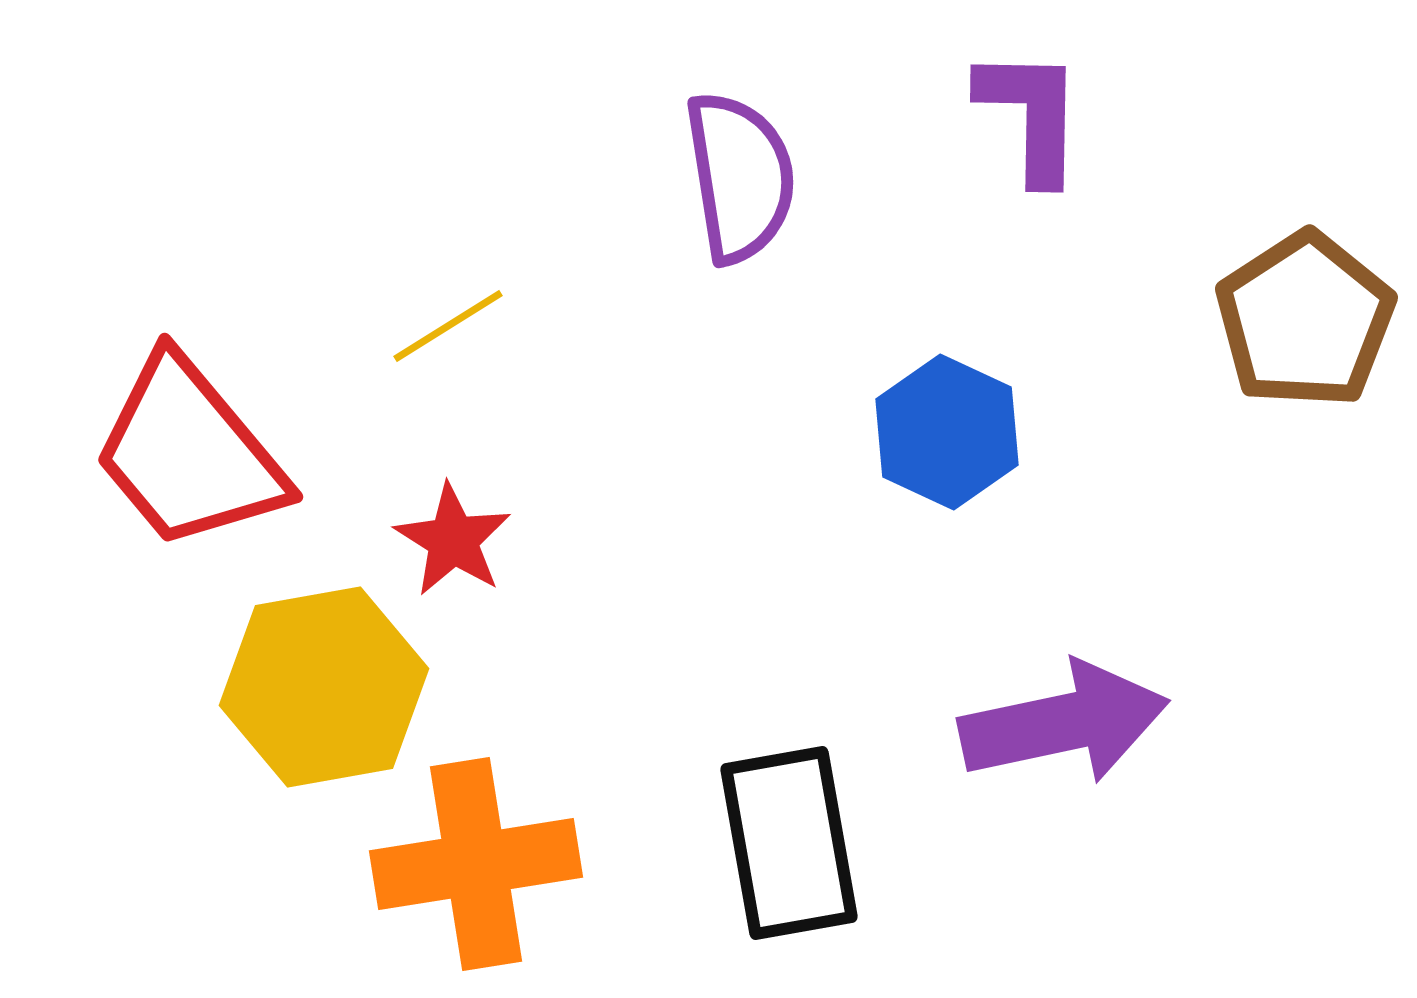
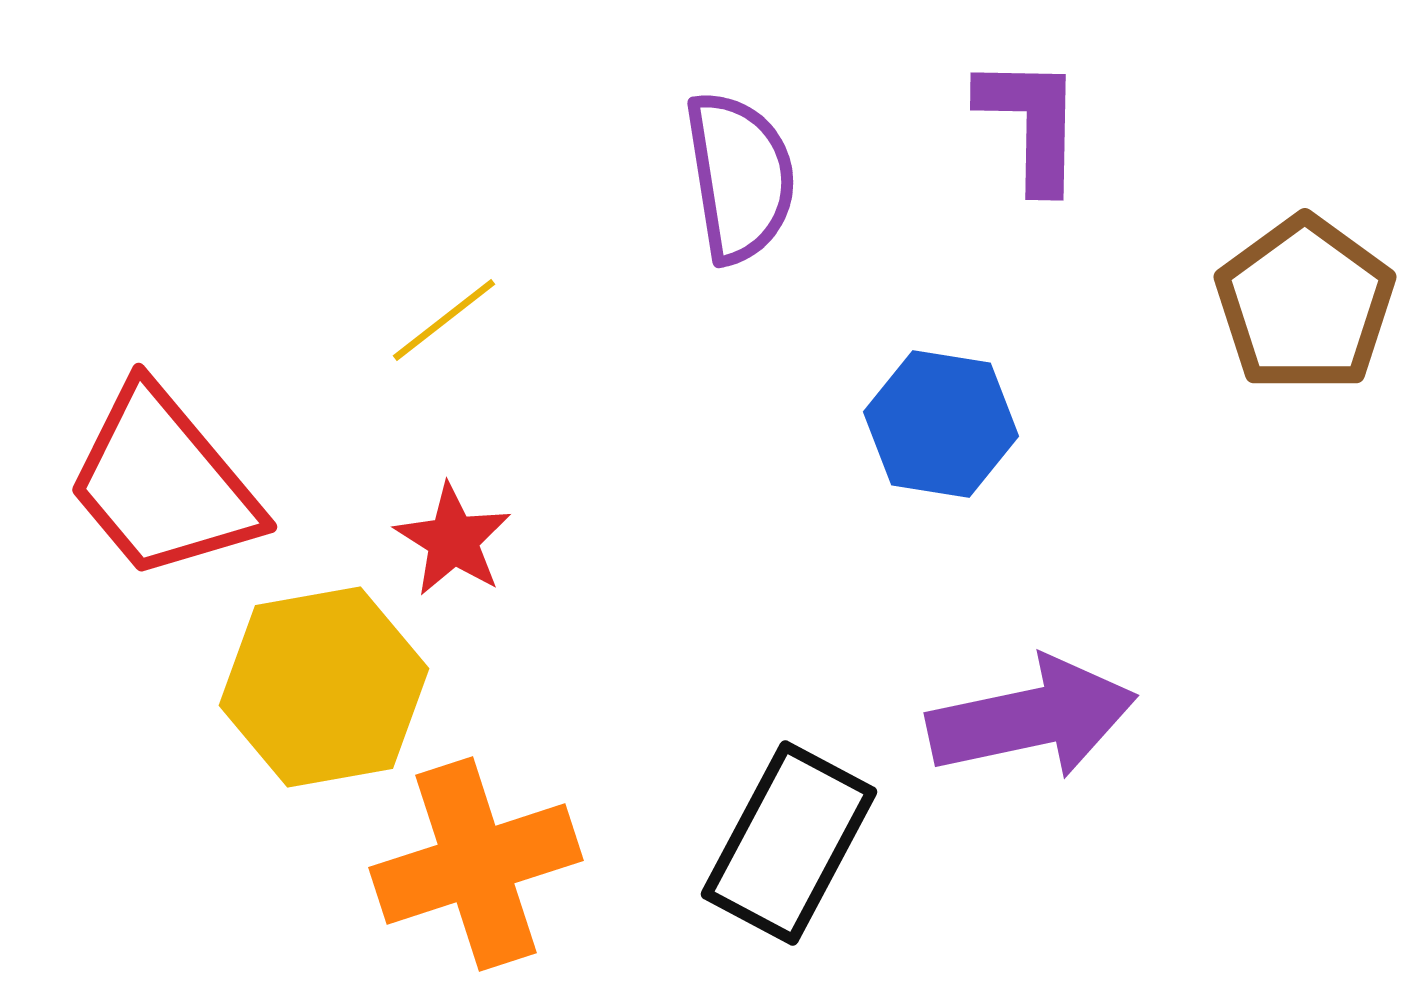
purple L-shape: moved 8 px down
brown pentagon: moved 16 px up; rotated 3 degrees counterclockwise
yellow line: moved 4 px left, 6 px up; rotated 6 degrees counterclockwise
blue hexagon: moved 6 px left, 8 px up; rotated 16 degrees counterclockwise
red trapezoid: moved 26 px left, 30 px down
purple arrow: moved 32 px left, 5 px up
black rectangle: rotated 38 degrees clockwise
orange cross: rotated 9 degrees counterclockwise
